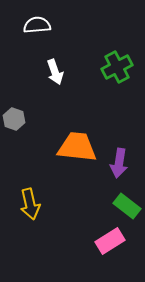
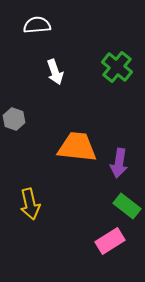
green cross: rotated 24 degrees counterclockwise
